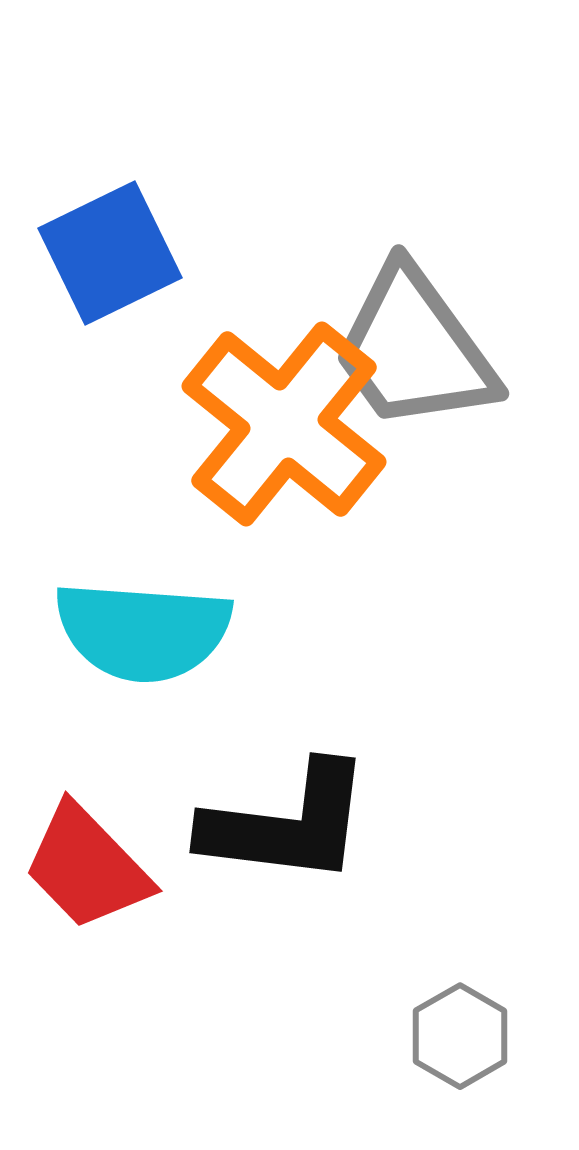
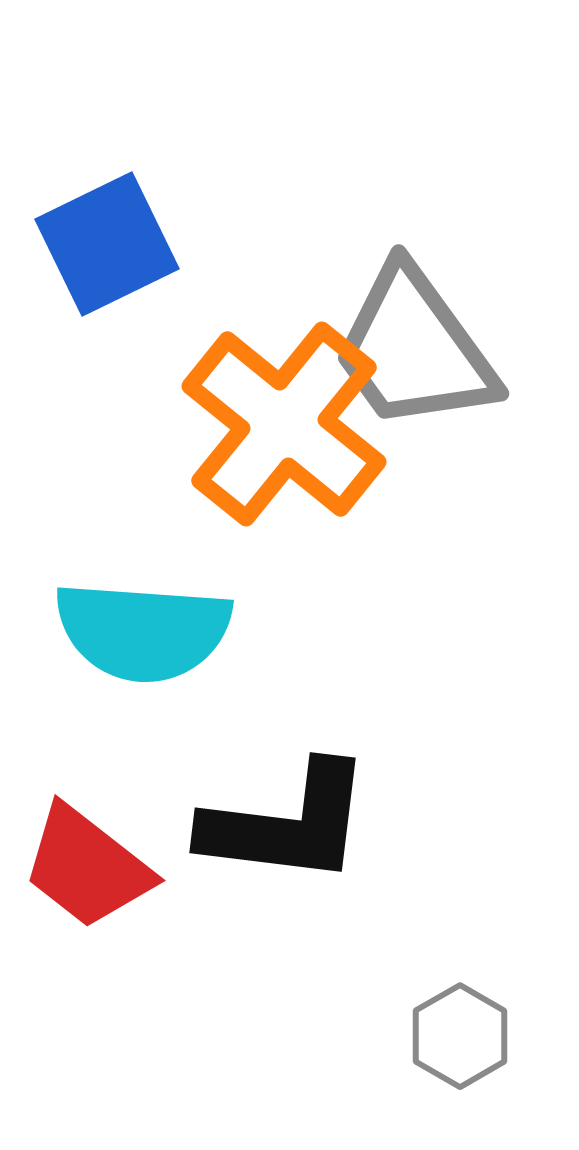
blue square: moved 3 px left, 9 px up
red trapezoid: rotated 8 degrees counterclockwise
